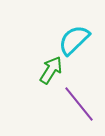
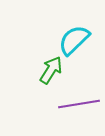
purple line: rotated 60 degrees counterclockwise
